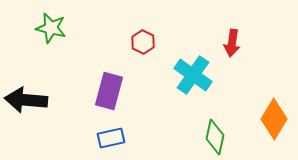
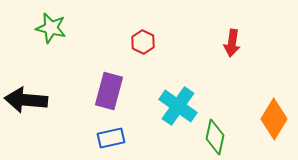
cyan cross: moved 15 px left, 31 px down
